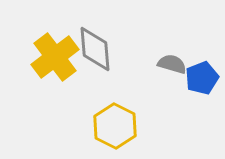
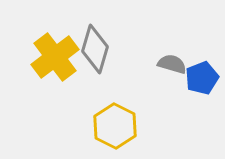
gray diamond: rotated 21 degrees clockwise
